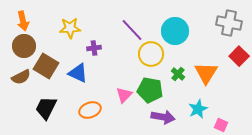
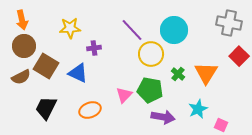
orange arrow: moved 1 px left, 1 px up
cyan circle: moved 1 px left, 1 px up
